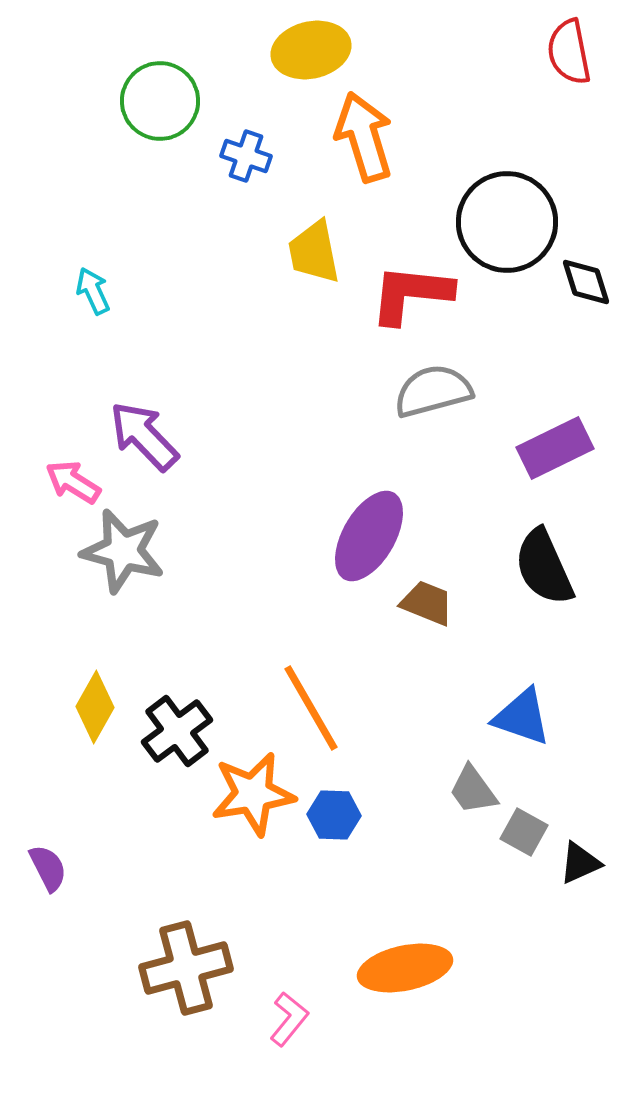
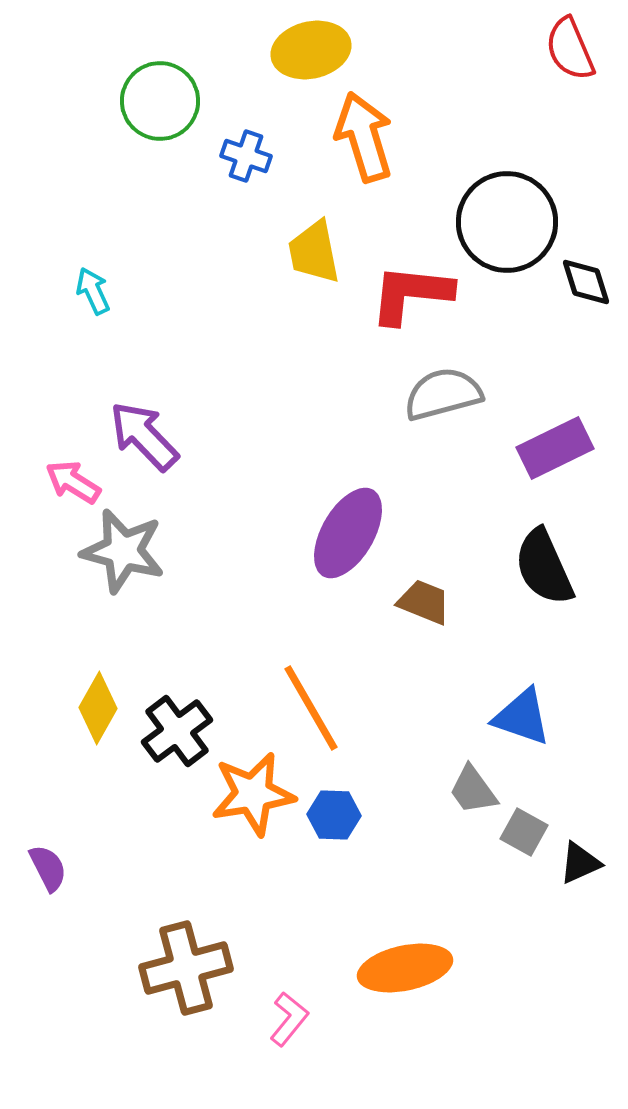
red semicircle: moved 1 px right, 3 px up; rotated 12 degrees counterclockwise
gray semicircle: moved 10 px right, 3 px down
purple ellipse: moved 21 px left, 3 px up
brown trapezoid: moved 3 px left, 1 px up
yellow diamond: moved 3 px right, 1 px down
